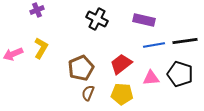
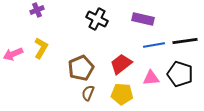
purple rectangle: moved 1 px left, 1 px up
